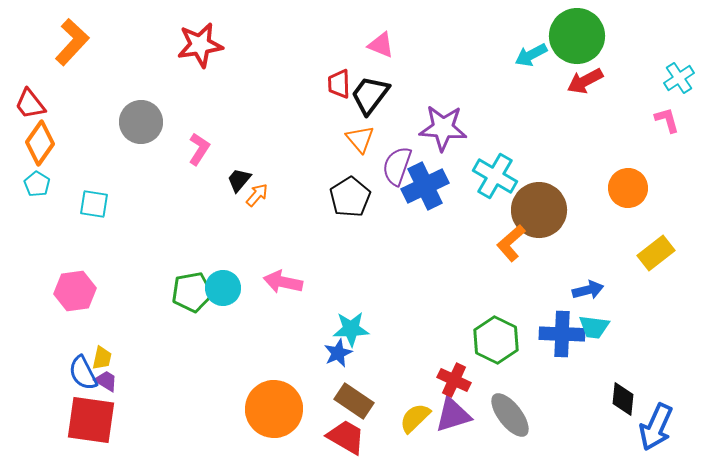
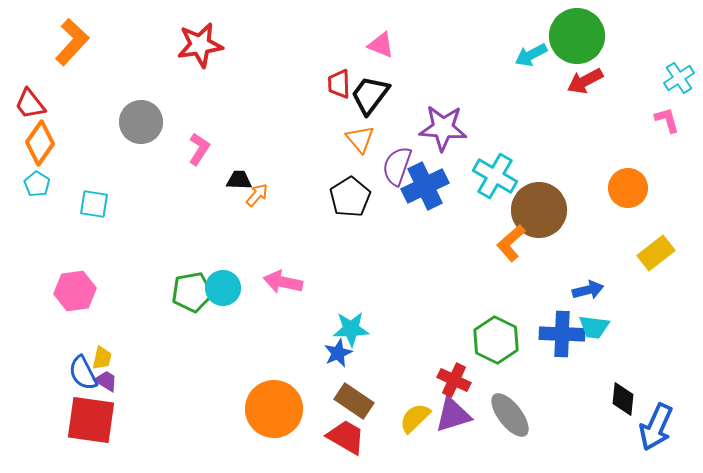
black trapezoid at (239, 180): rotated 52 degrees clockwise
